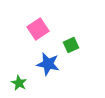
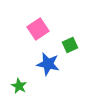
green square: moved 1 px left
green star: moved 3 px down
